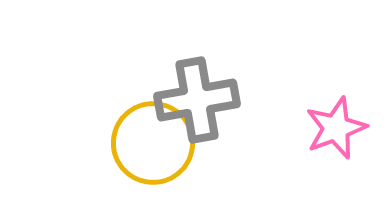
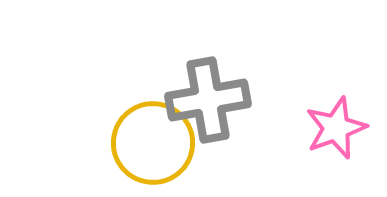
gray cross: moved 11 px right
